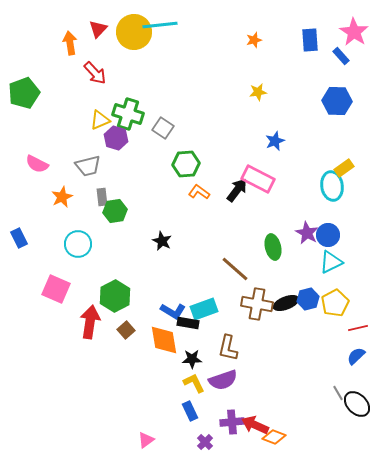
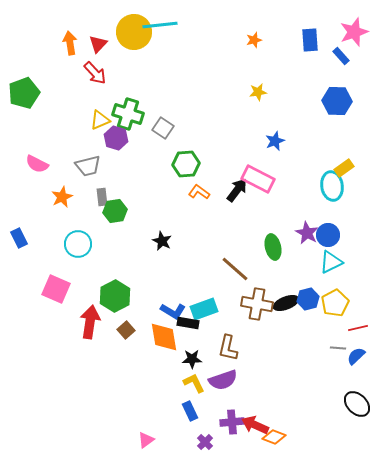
red triangle at (98, 29): moved 15 px down
pink star at (354, 32): rotated 20 degrees clockwise
orange diamond at (164, 340): moved 3 px up
gray line at (338, 393): moved 45 px up; rotated 56 degrees counterclockwise
